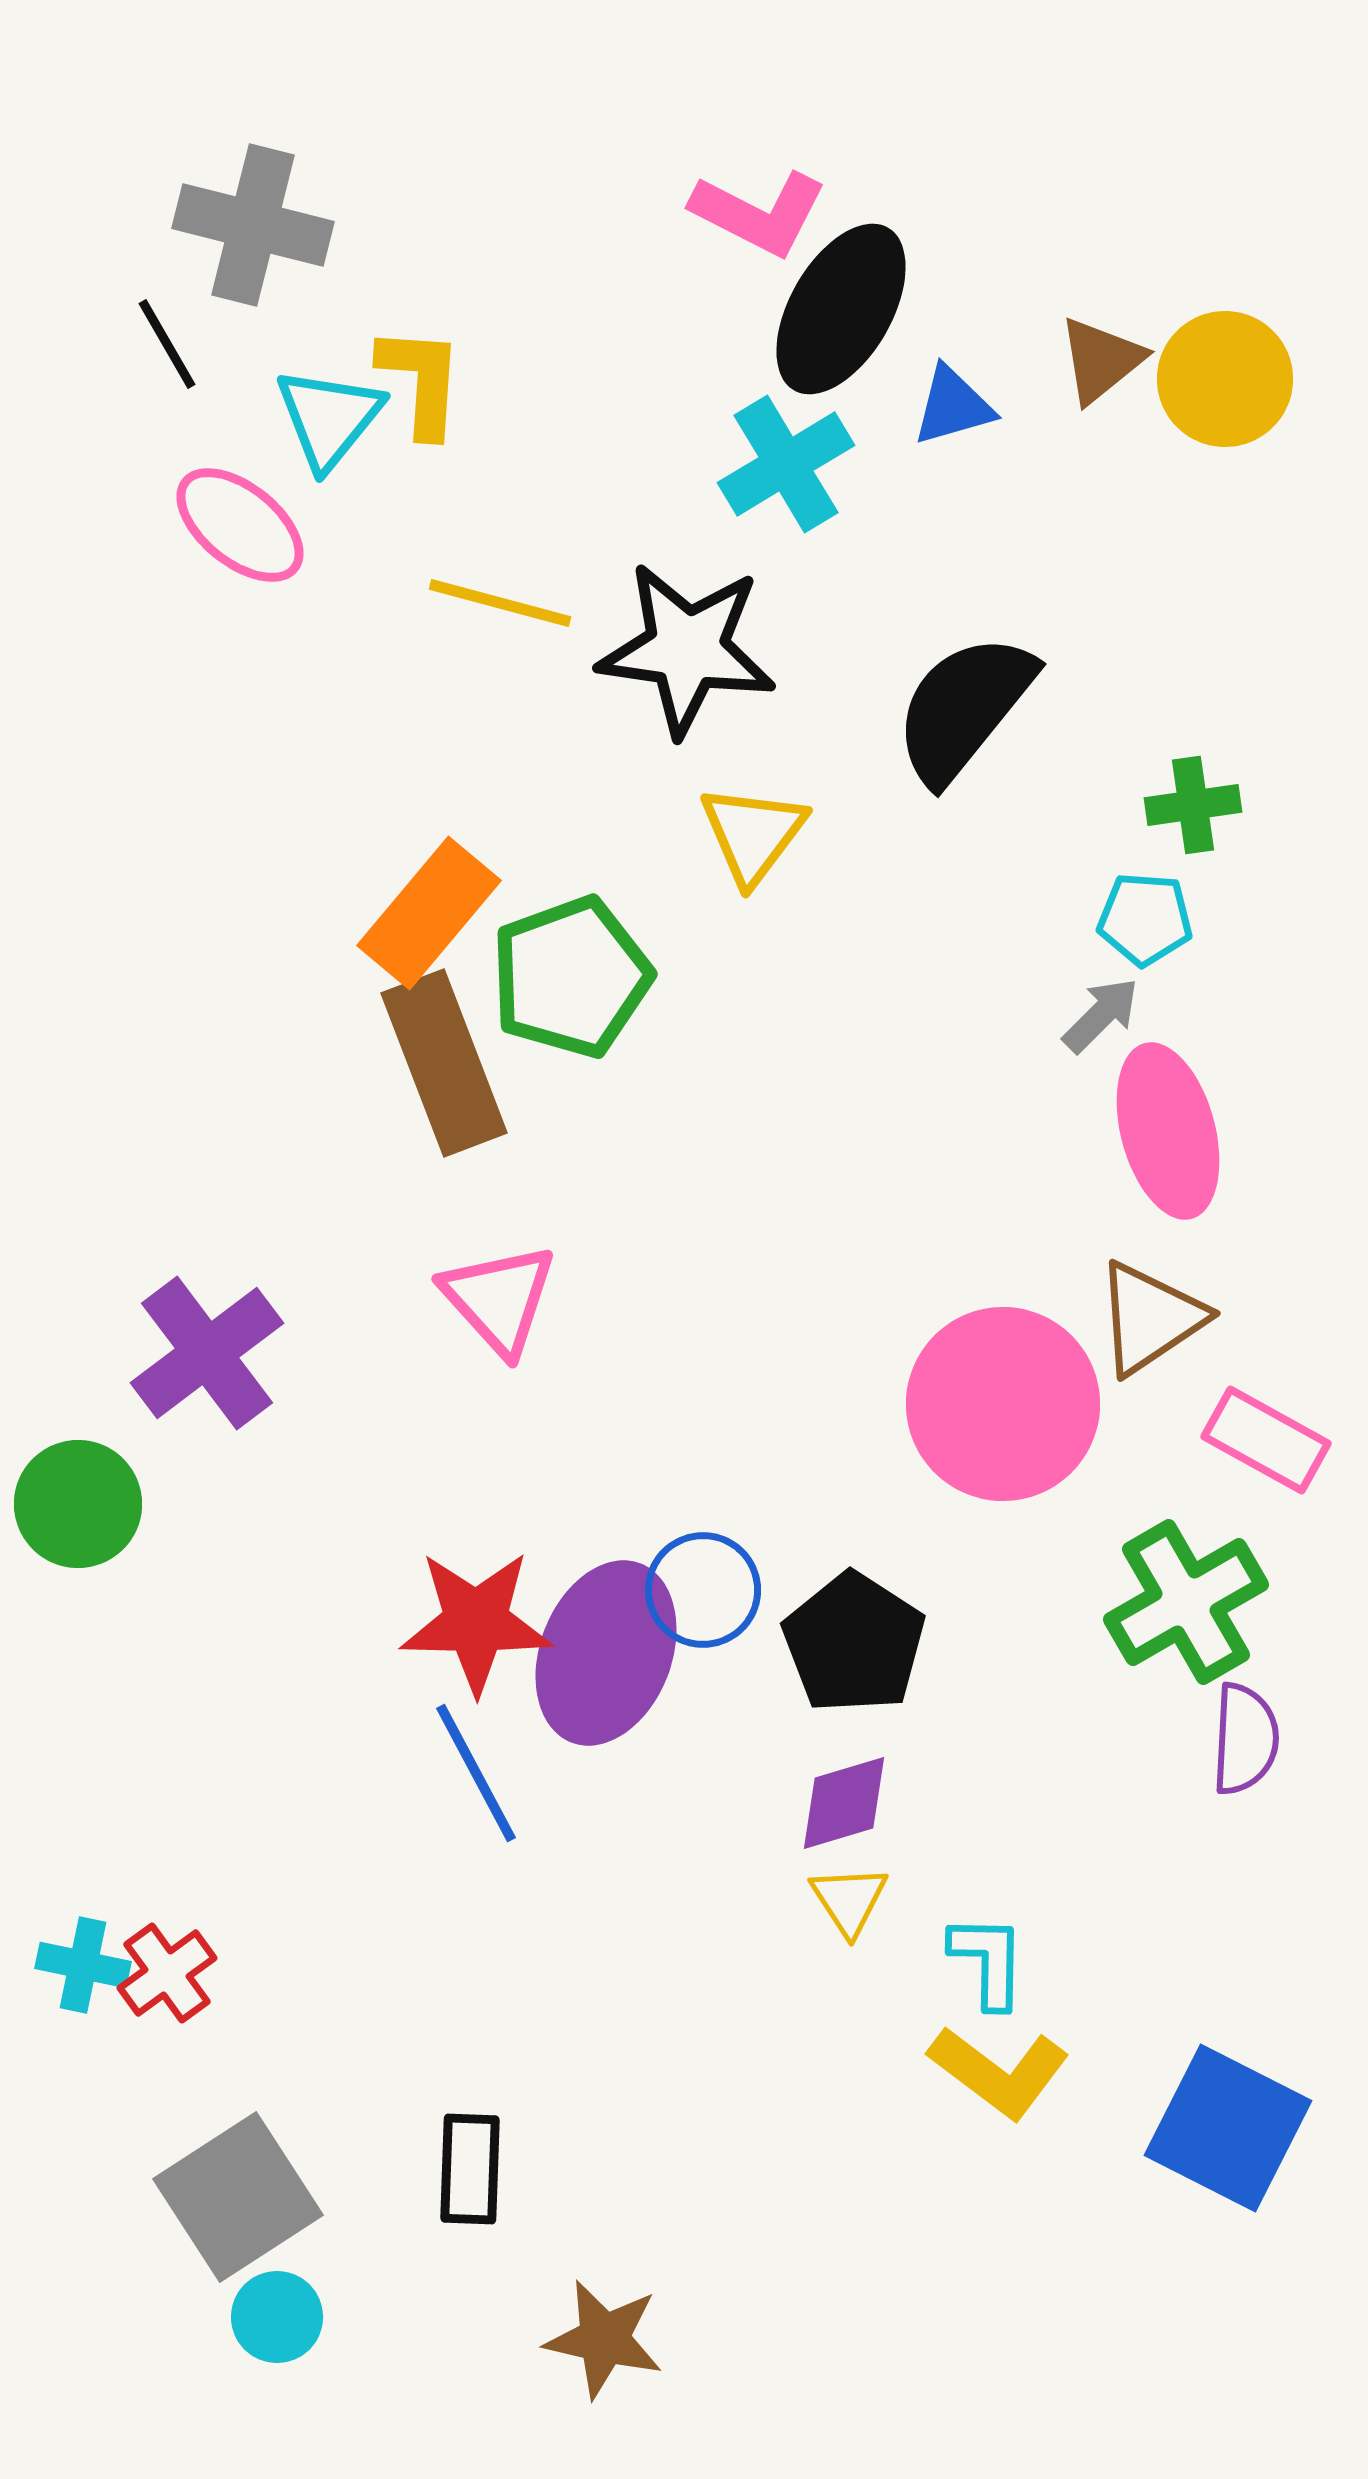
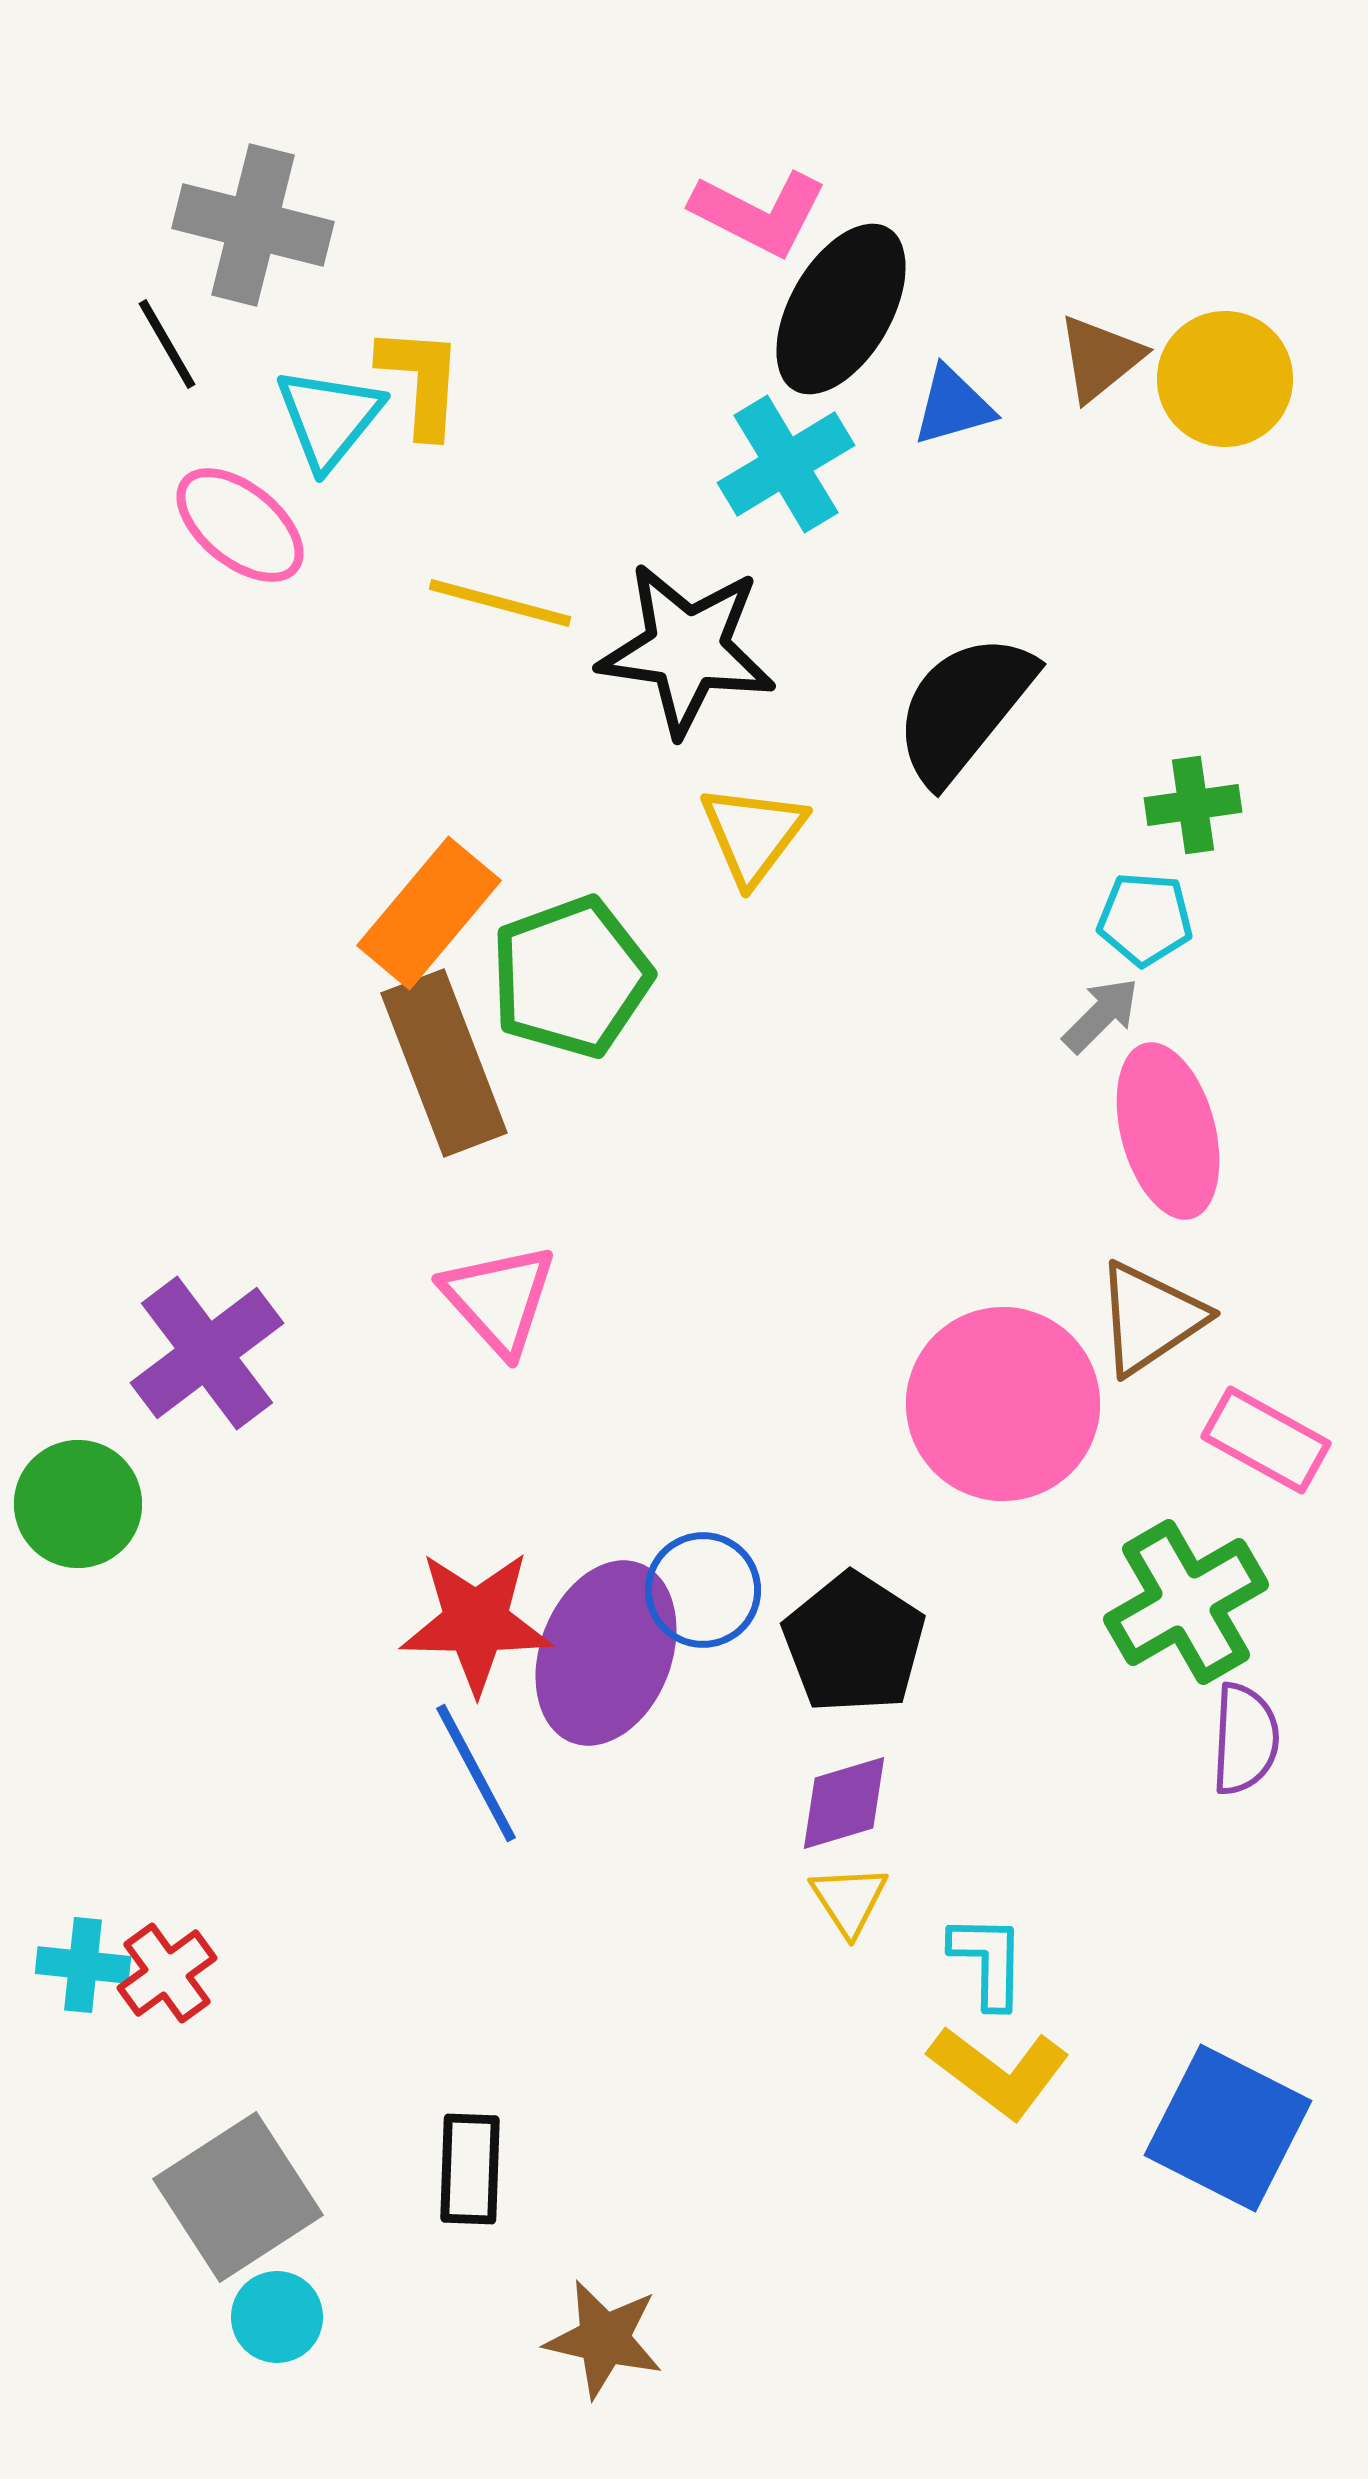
brown triangle at (1101, 360): moved 1 px left, 2 px up
cyan cross at (83, 1965): rotated 6 degrees counterclockwise
